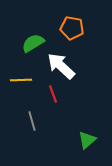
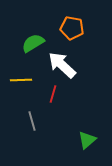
white arrow: moved 1 px right, 1 px up
red line: rotated 36 degrees clockwise
